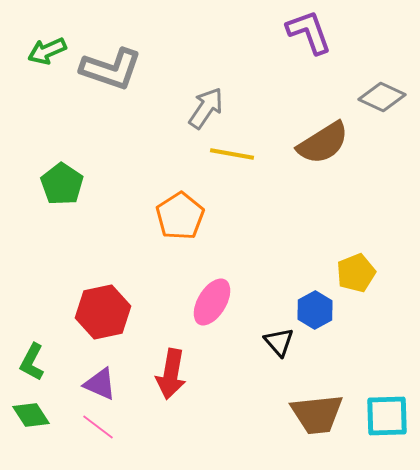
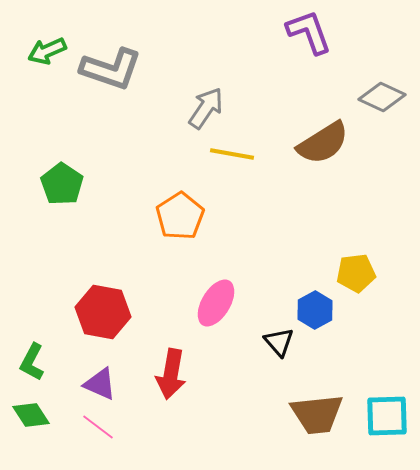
yellow pentagon: rotated 15 degrees clockwise
pink ellipse: moved 4 px right, 1 px down
red hexagon: rotated 22 degrees clockwise
